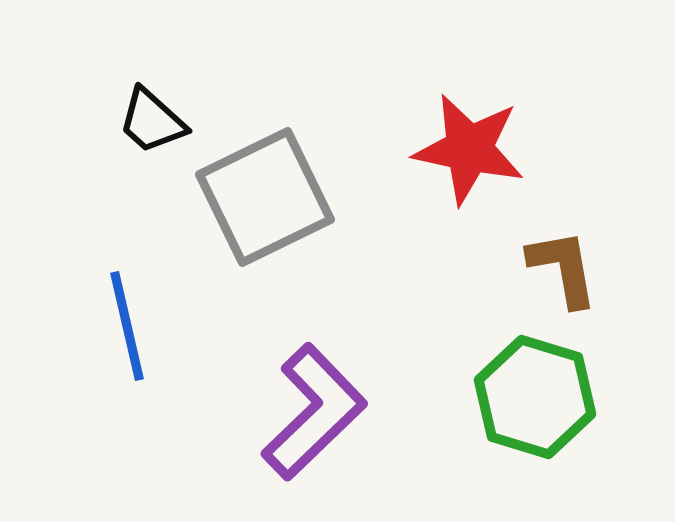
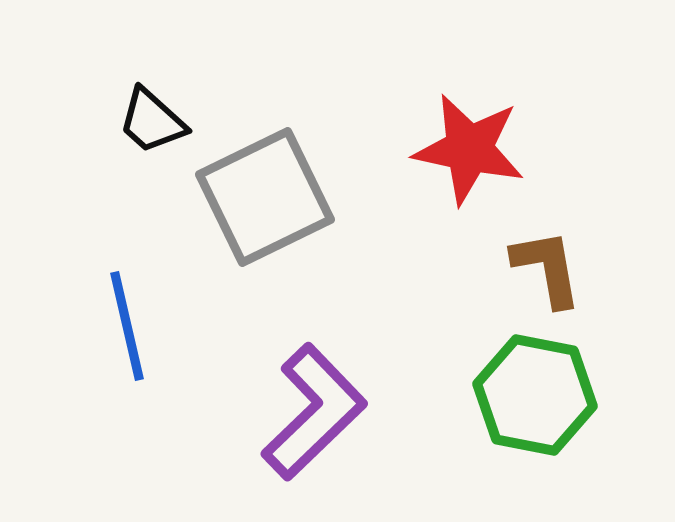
brown L-shape: moved 16 px left
green hexagon: moved 2 px up; rotated 6 degrees counterclockwise
